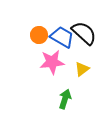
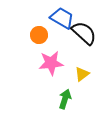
blue trapezoid: moved 19 px up
pink star: moved 1 px left, 1 px down
yellow triangle: moved 5 px down
